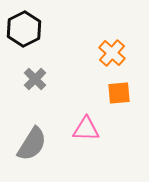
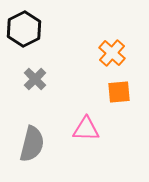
orange square: moved 1 px up
gray semicircle: rotated 18 degrees counterclockwise
